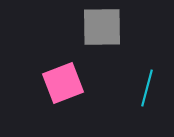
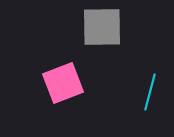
cyan line: moved 3 px right, 4 px down
